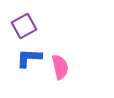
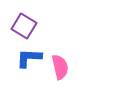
purple square: rotated 30 degrees counterclockwise
